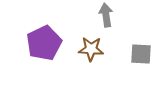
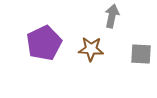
gray arrow: moved 6 px right, 1 px down; rotated 20 degrees clockwise
